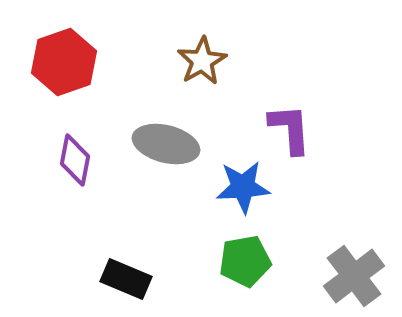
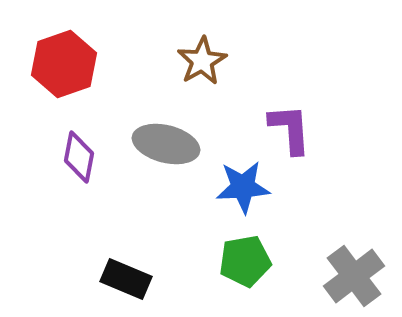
red hexagon: moved 2 px down
purple diamond: moved 4 px right, 3 px up
